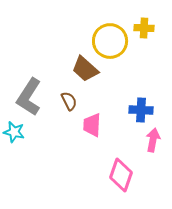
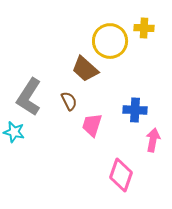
blue cross: moved 6 px left
pink trapezoid: rotated 15 degrees clockwise
